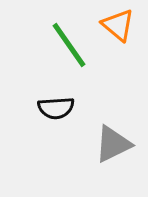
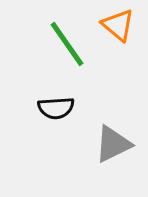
green line: moved 2 px left, 1 px up
